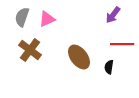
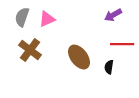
purple arrow: rotated 24 degrees clockwise
